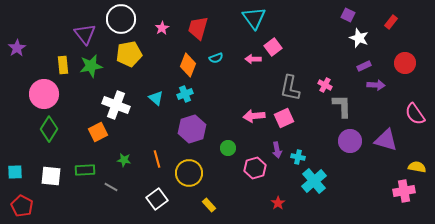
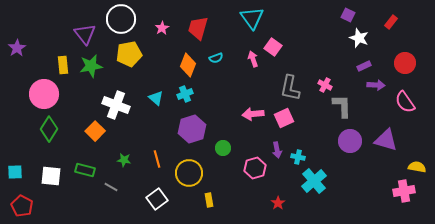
cyan triangle at (254, 18): moved 2 px left
pink square at (273, 47): rotated 18 degrees counterclockwise
pink arrow at (253, 59): rotated 70 degrees clockwise
pink semicircle at (415, 114): moved 10 px left, 12 px up
pink arrow at (254, 116): moved 1 px left, 2 px up
orange square at (98, 132): moved 3 px left, 1 px up; rotated 18 degrees counterclockwise
green circle at (228, 148): moved 5 px left
green rectangle at (85, 170): rotated 18 degrees clockwise
yellow rectangle at (209, 205): moved 5 px up; rotated 32 degrees clockwise
